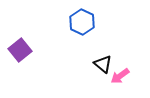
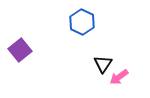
black triangle: rotated 24 degrees clockwise
pink arrow: moved 1 px left, 1 px down
